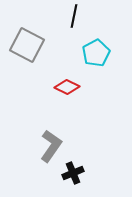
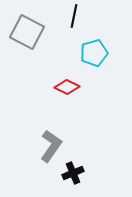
gray square: moved 13 px up
cyan pentagon: moved 2 px left; rotated 12 degrees clockwise
